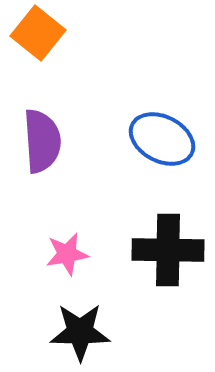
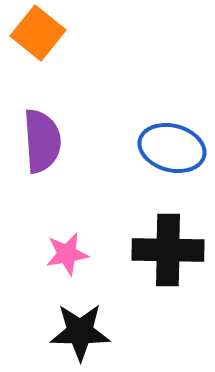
blue ellipse: moved 10 px right, 9 px down; rotated 12 degrees counterclockwise
